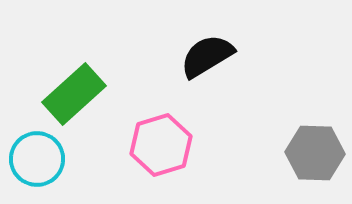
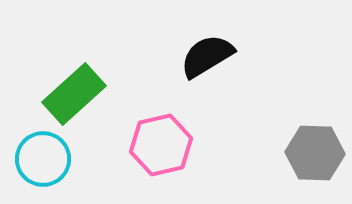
pink hexagon: rotated 4 degrees clockwise
cyan circle: moved 6 px right
